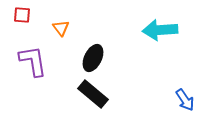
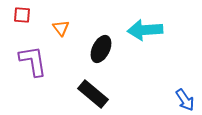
cyan arrow: moved 15 px left
black ellipse: moved 8 px right, 9 px up
